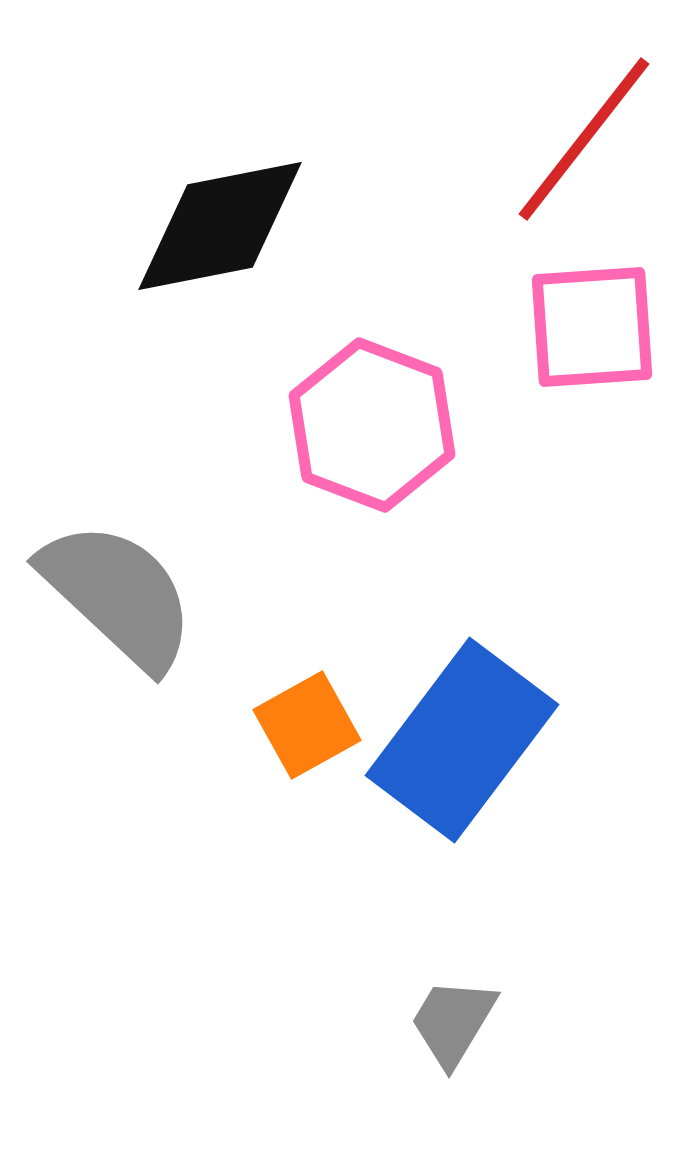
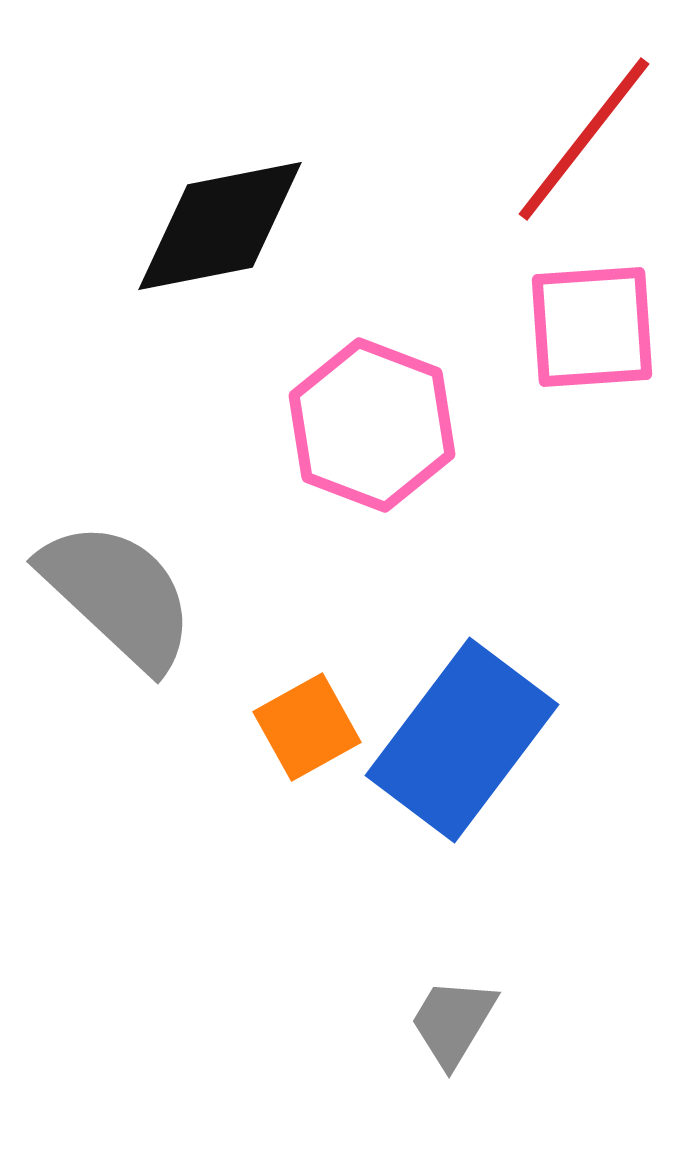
orange square: moved 2 px down
